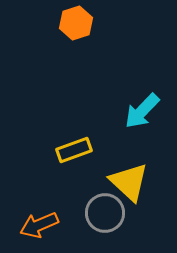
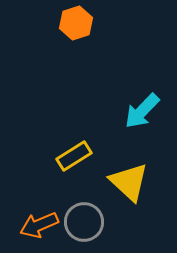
yellow rectangle: moved 6 px down; rotated 12 degrees counterclockwise
gray circle: moved 21 px left, 9 px down
